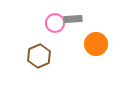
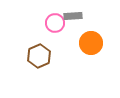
gray rectangle: moved 3 px up
orange circle: moved 5 px left, 1 px up
